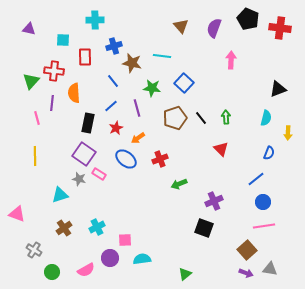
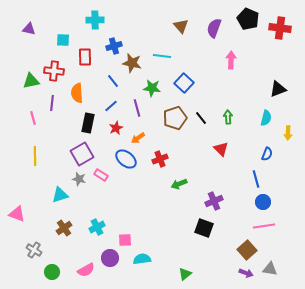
green triangle at (31, 81): rotated 36 degrees clockwise
orange semicircle at (74, 93): moved 3 px right
green arrow at (226, 117): moved 2 px right
pink line at (37, 118): moved 4 px left
blue semicircle at (269, 153): moved 2 px left, 1 px down
purple square at (84, 154): moved 2 px left; rotated 25 degrees clockwise
pink rectangle at (99, 174): moved 2 px right, 1 px down
blue line at (256, 179): rotated 66 degrees counterclockwise
